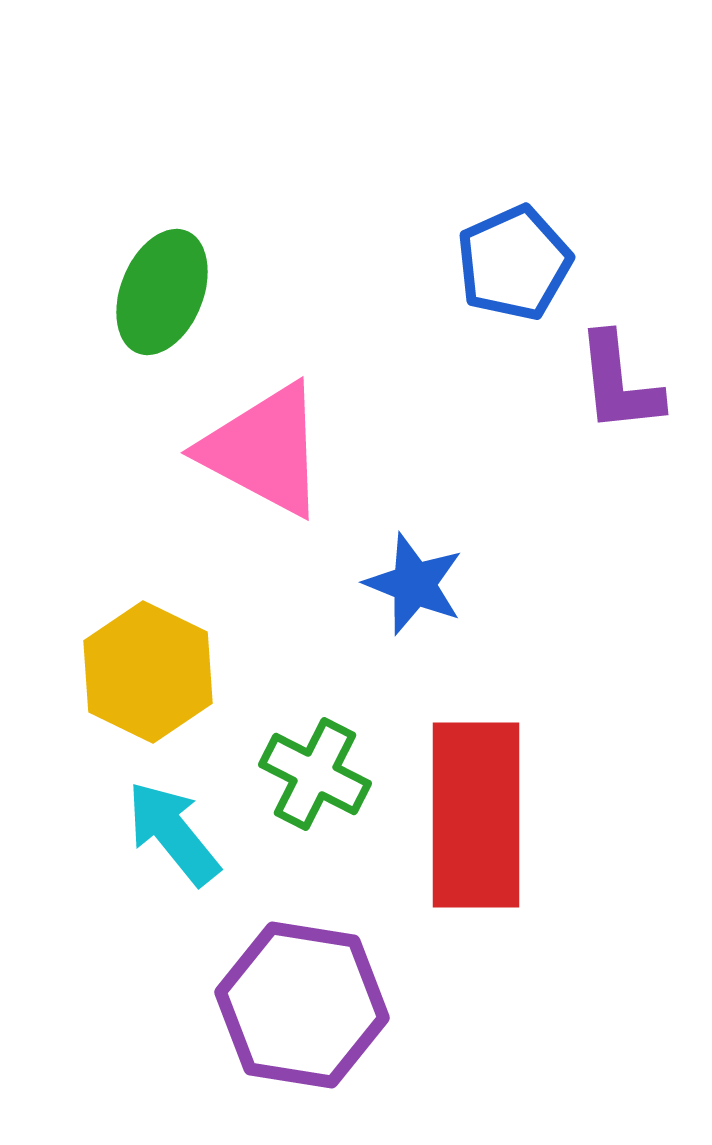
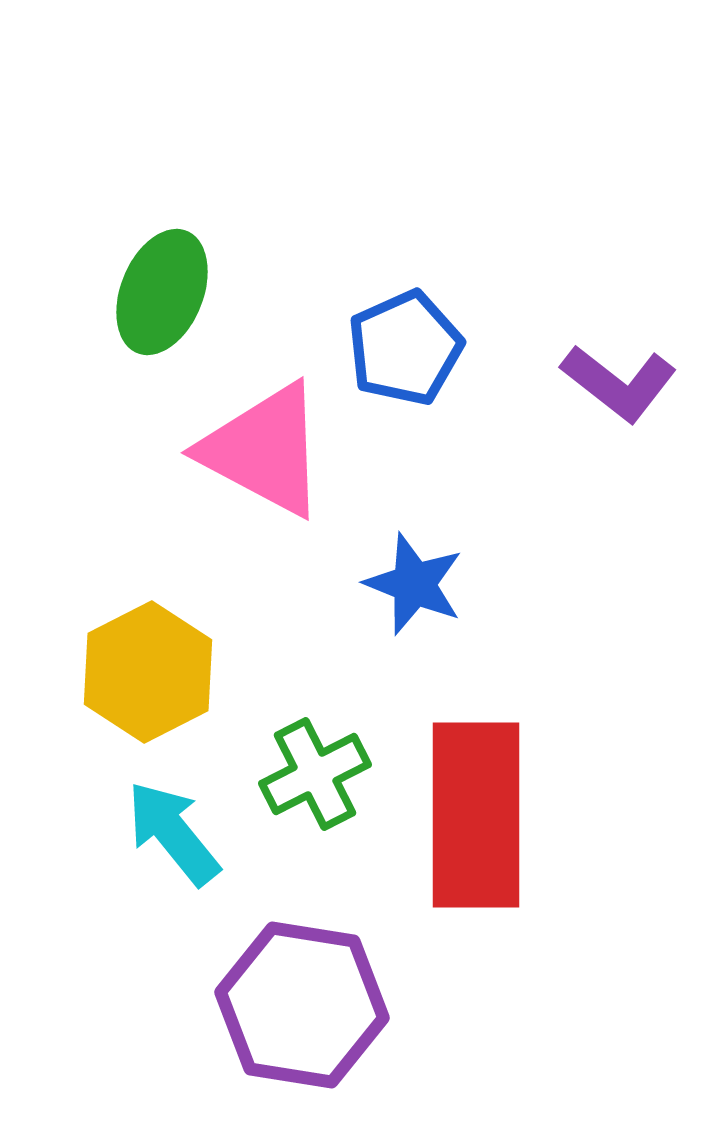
blue pentagon: moved 109 px left, 85 px down
purple L-shape: rotated 46 degrees counterclockwise
yellow hexagon: rotated 7 degrees clockwise
green cross: rotated 36 degrees clockwise
